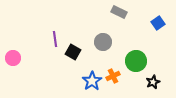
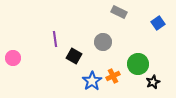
black square: moved 1 px right, 4 px down
green circle: moved 2 px right, 3 px down
